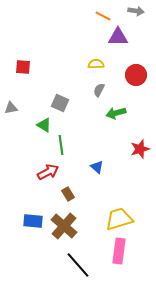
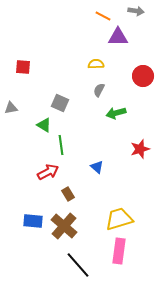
red circle: moved 7 px right, 1 px down
